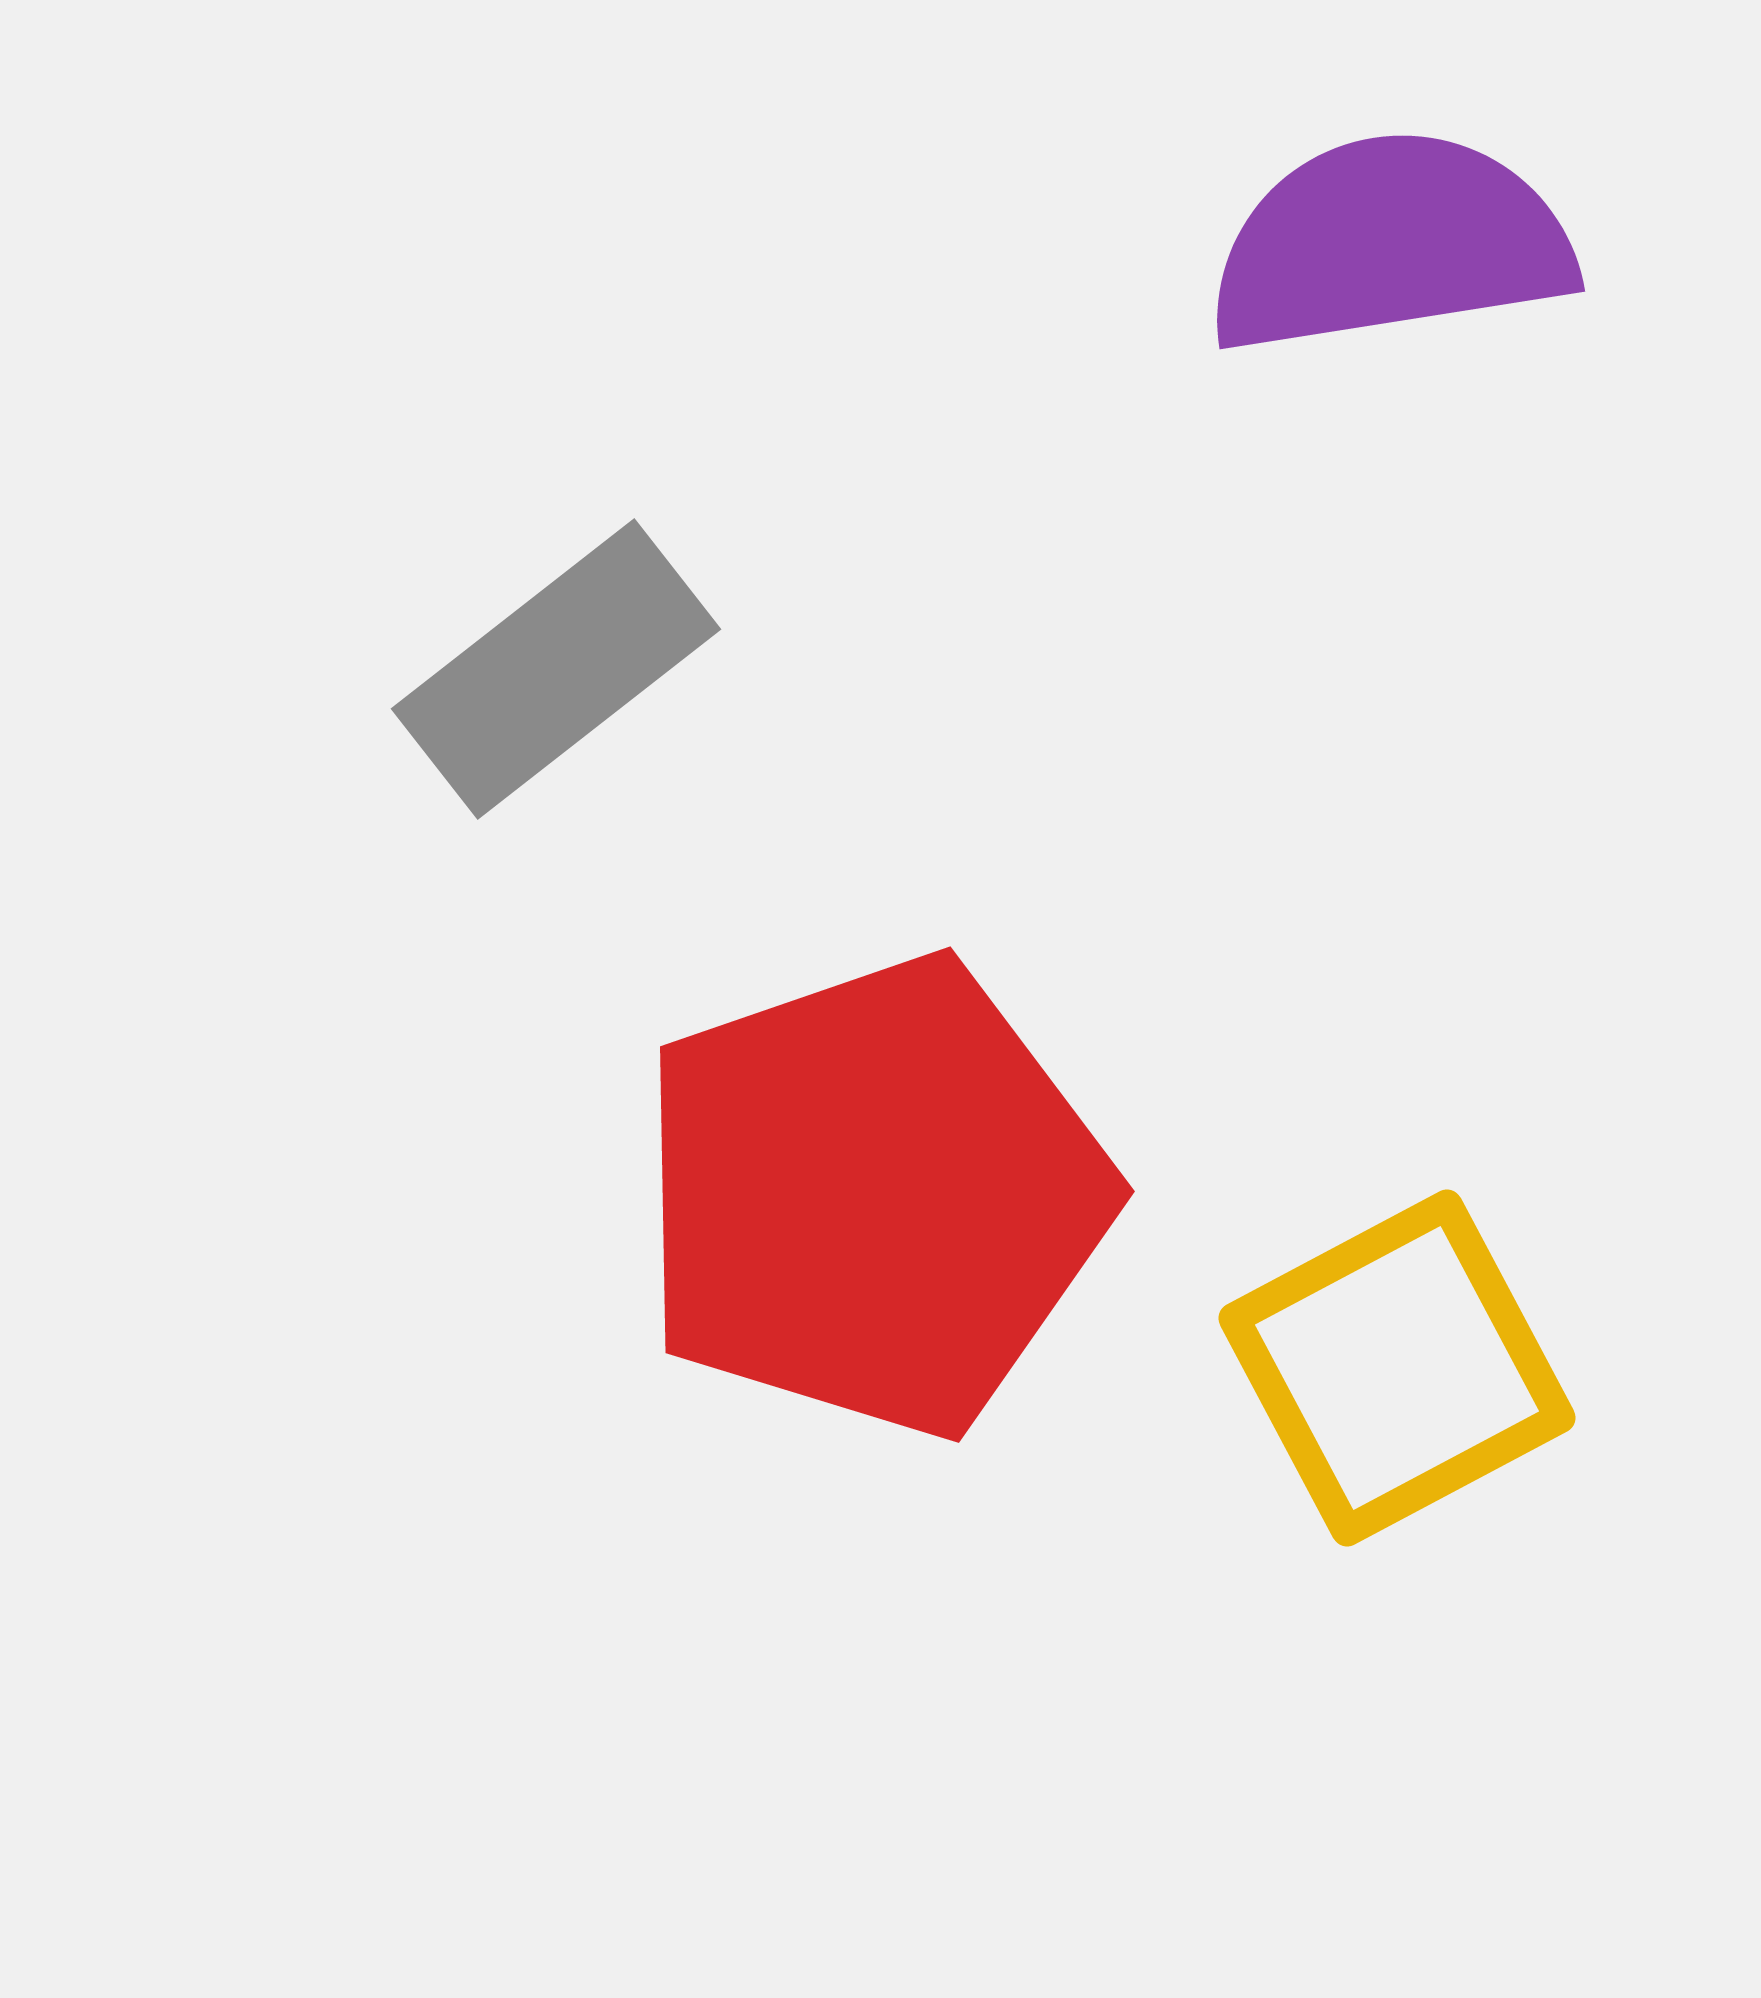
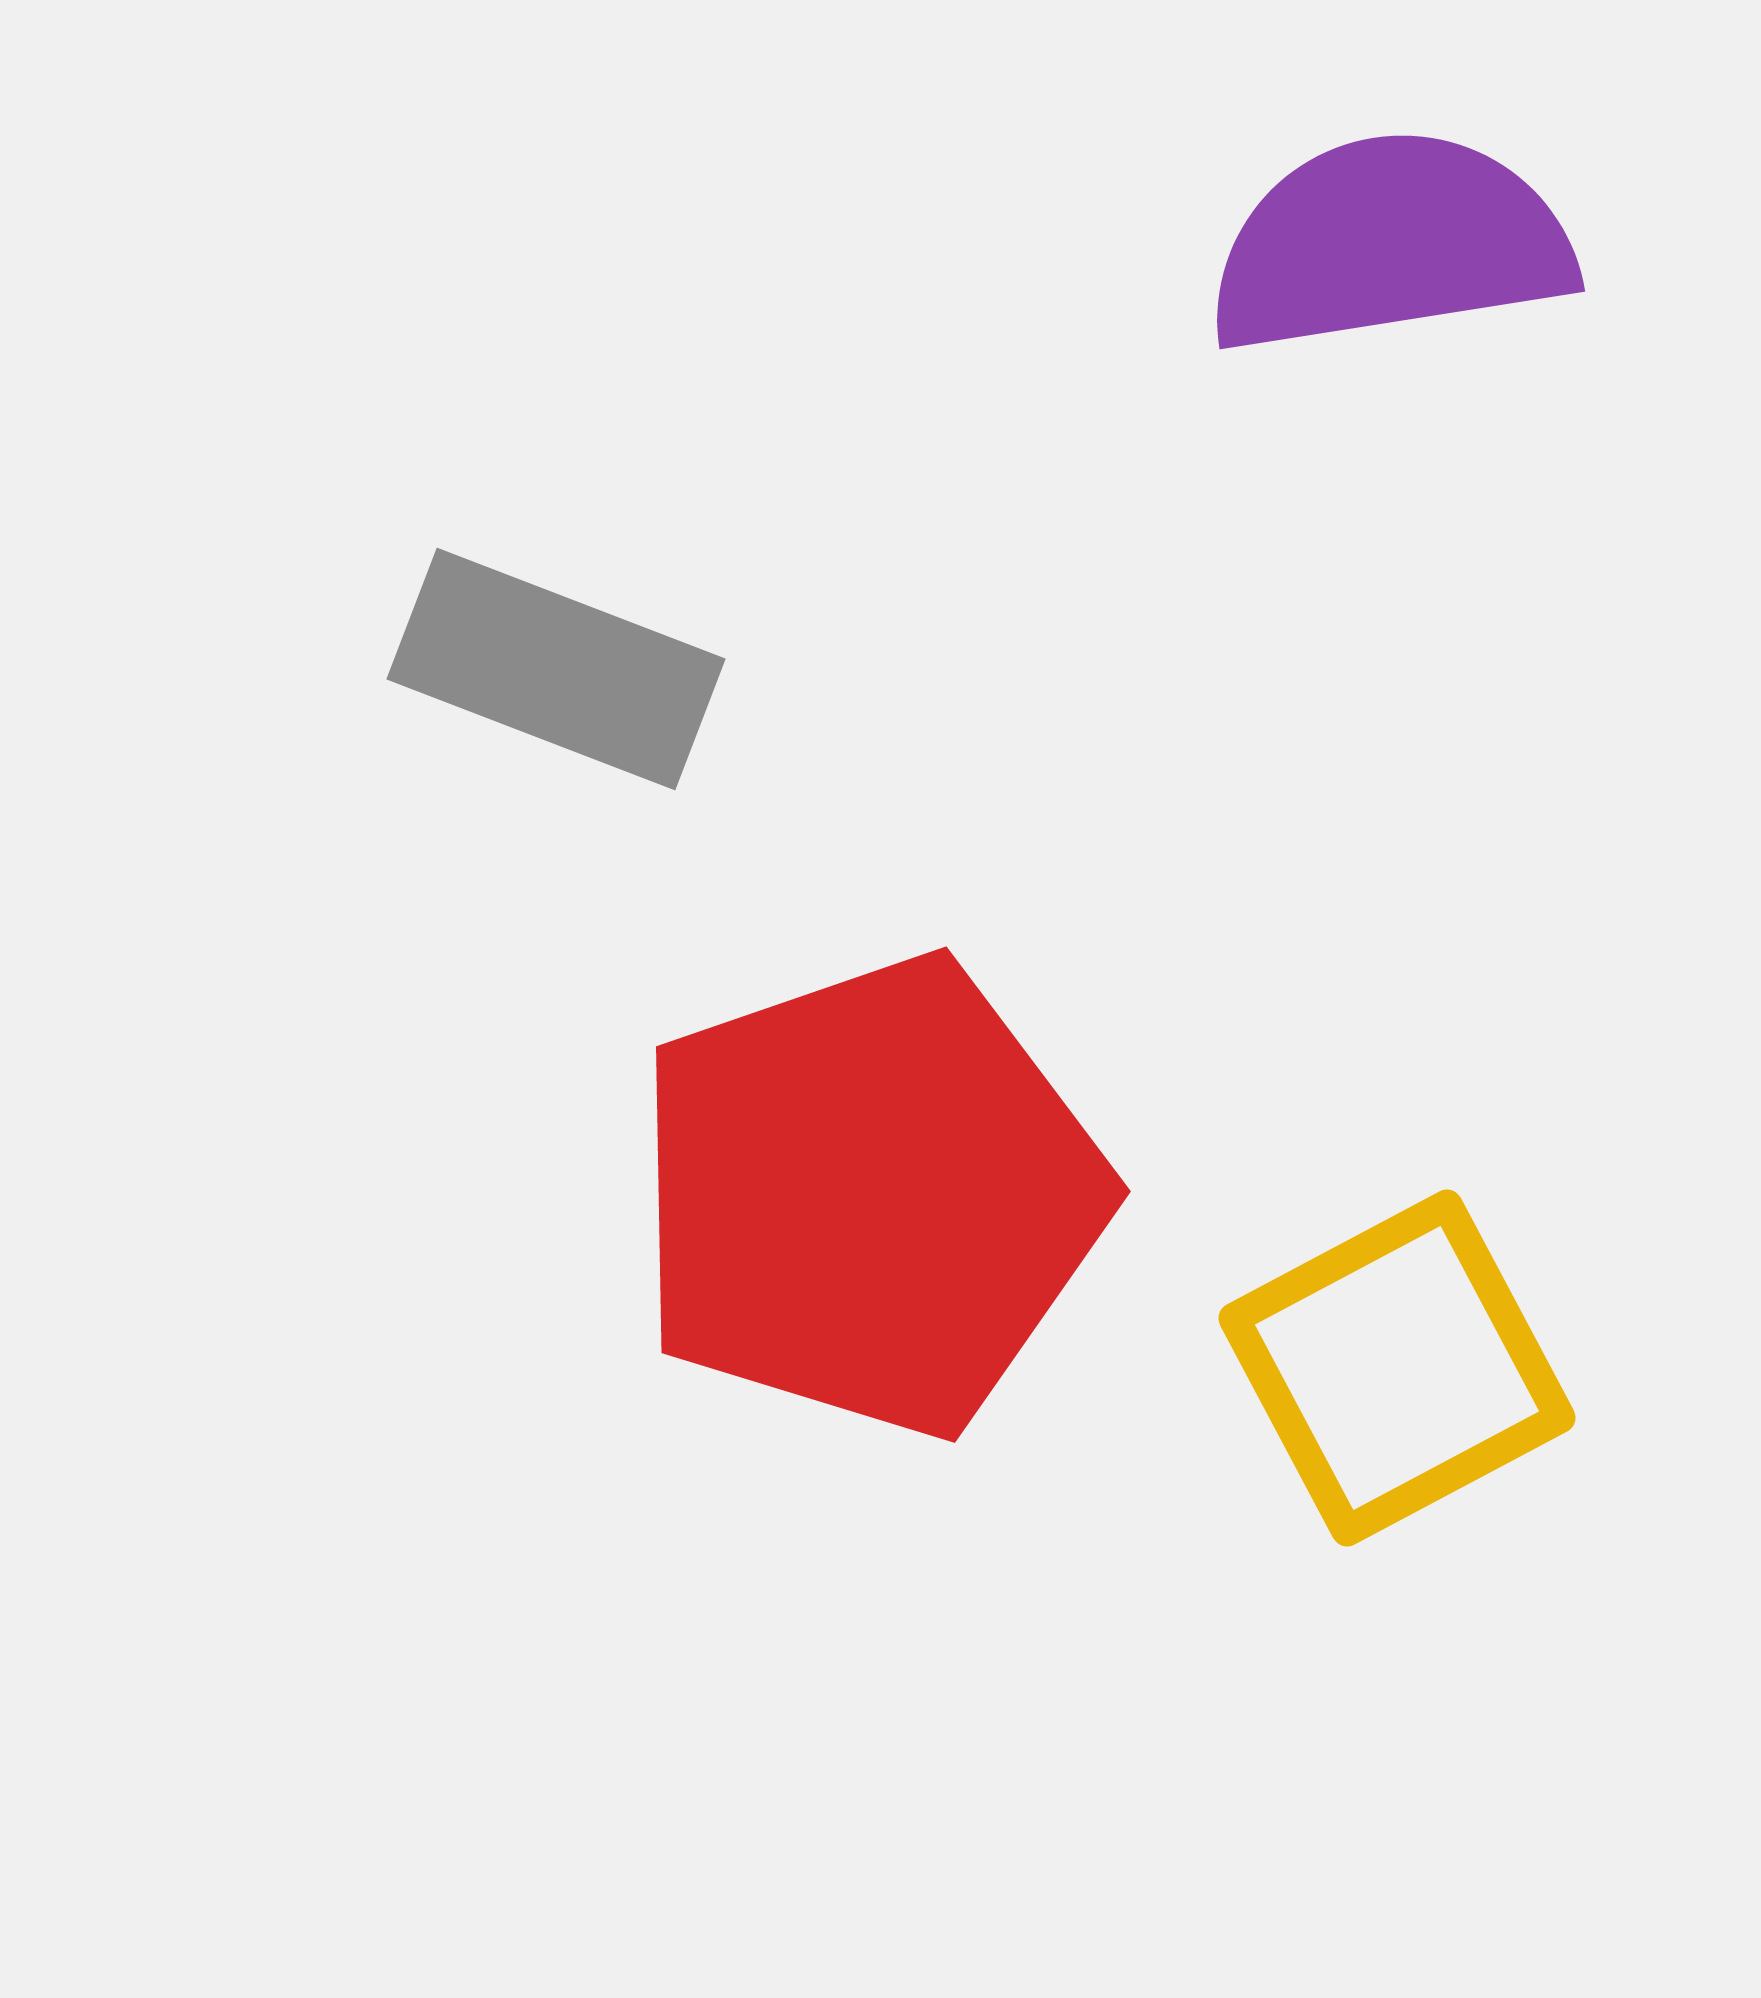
gray rectangle: rotated 59 degrees clockwise
red pentagon: moved 4 px left
